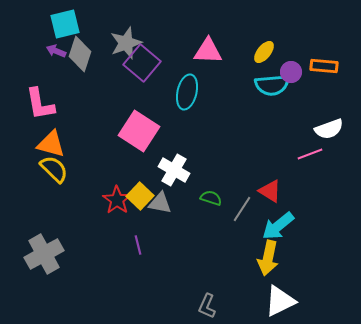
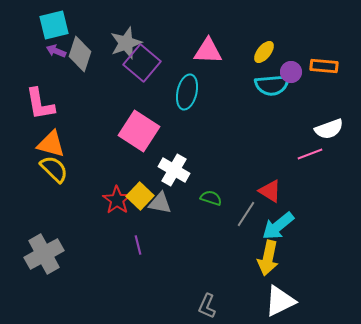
cyan square: moved 11 px left, 1 px down
gray line: moved 4 px right, 5 px down
